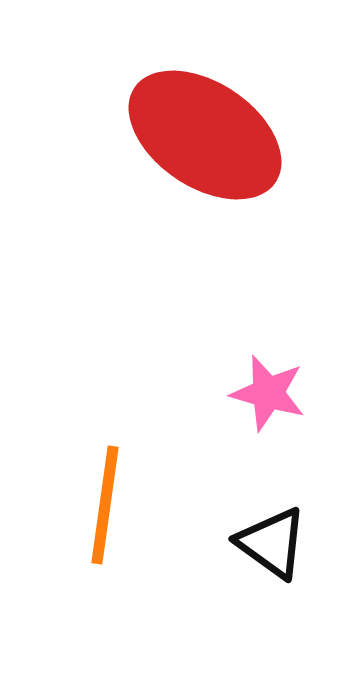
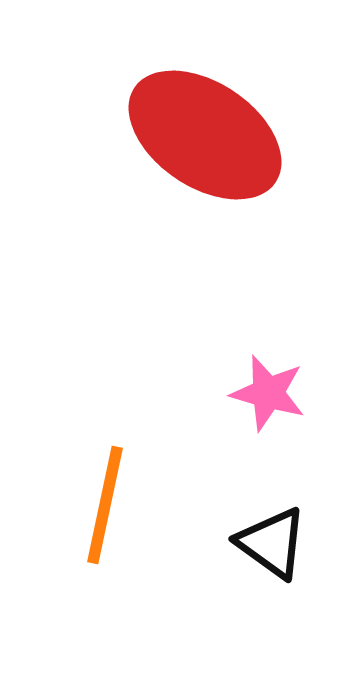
orange line: rotated 4 degrees clockwise
